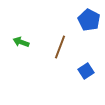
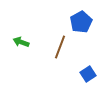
blue pentagon: moved 8 px left, 2 px down; rotated 15 degrees clockwise
blue square: moved 2 px right, 3 px down
